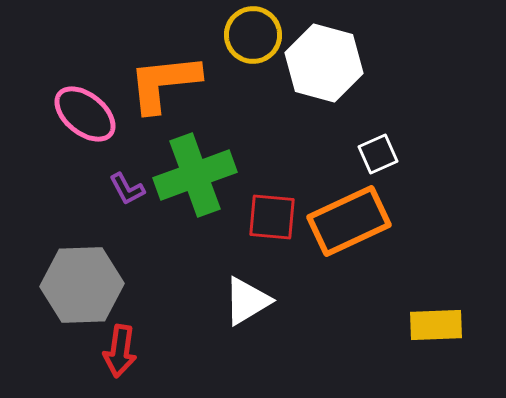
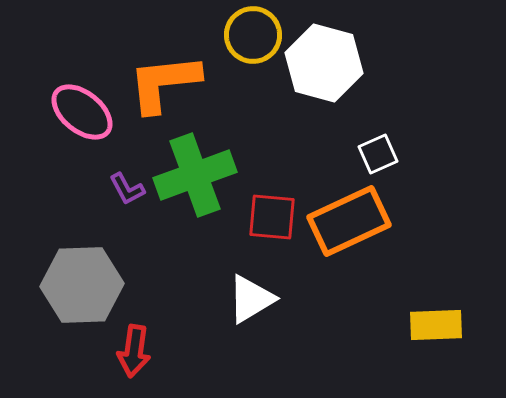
pink ellipse: moved 3 px left, 2 px up
white triangle: moved 4 px right, 2 px up
red arrow: moved 14 px right
